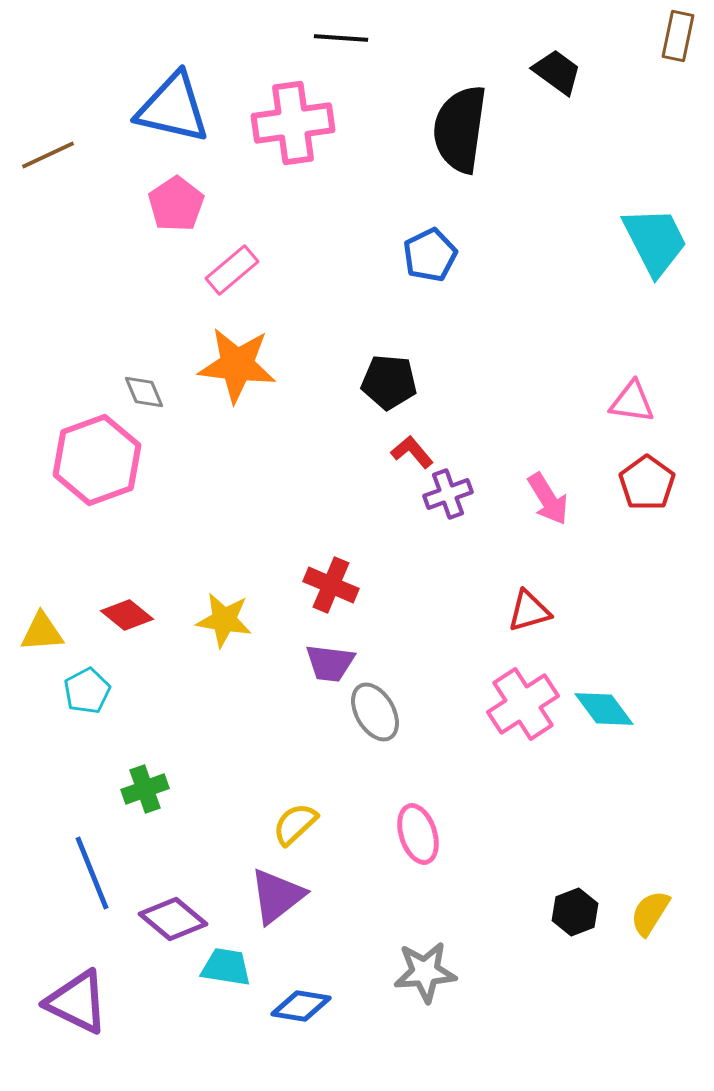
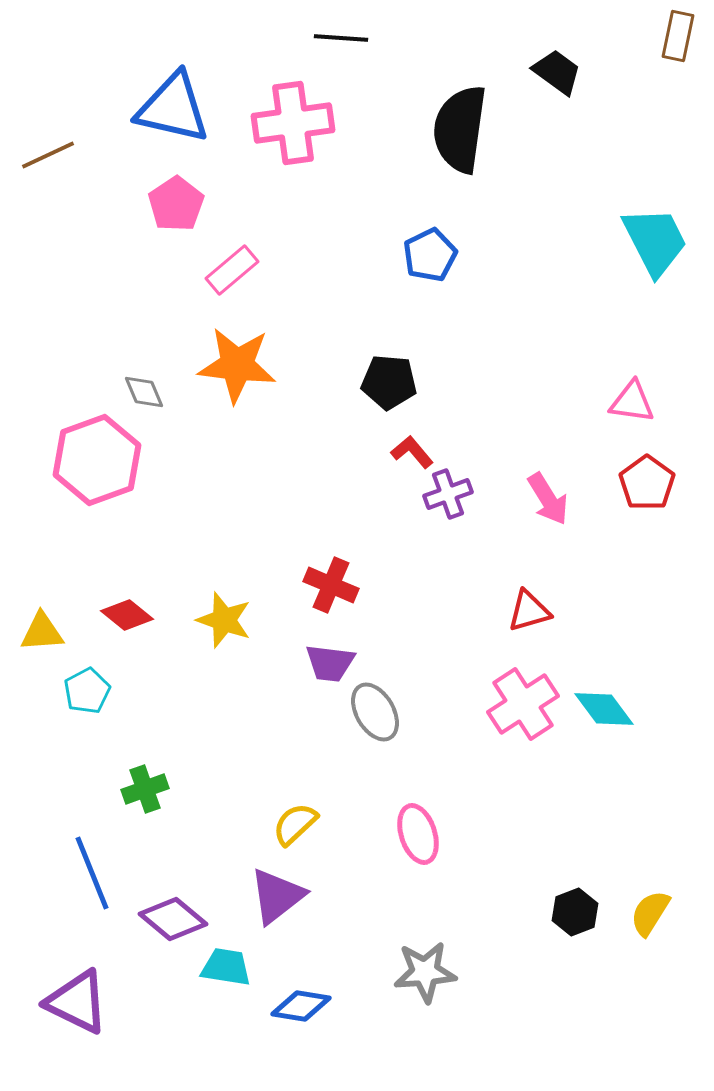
yellow star at (224, 620): rotated 10 degrees clockwise
